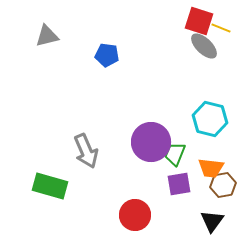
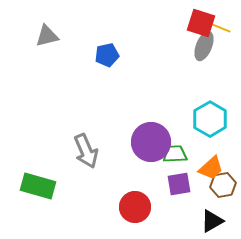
red square: moved 2 px right, 2 px down
gray ellipse: rotated 68 degrees clockwise
blue pentagon: rotated 20 degrees counterclockwise
cyan hexagon: rotated 16 degrees clockwise
green trapezoid: rotated 65 degrees clockwise
orange trapezoid: rotated 48 degrees counterclockwise
green rectangle: moved 12 px left
red circle: moved 8 px up
black triangle: rotated 25 degrees clockwise
